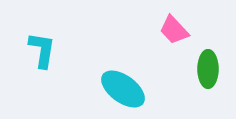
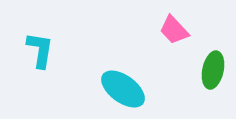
cyan L-shape: moved 2 px left
green ellipse: moved 5 px right, 1 px down; rotated 12 degrees clockwise
